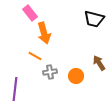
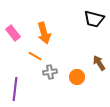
pink rectangle: moved 17 px left, 20 px down
orange circle: moved 1 px right, 1 px down
